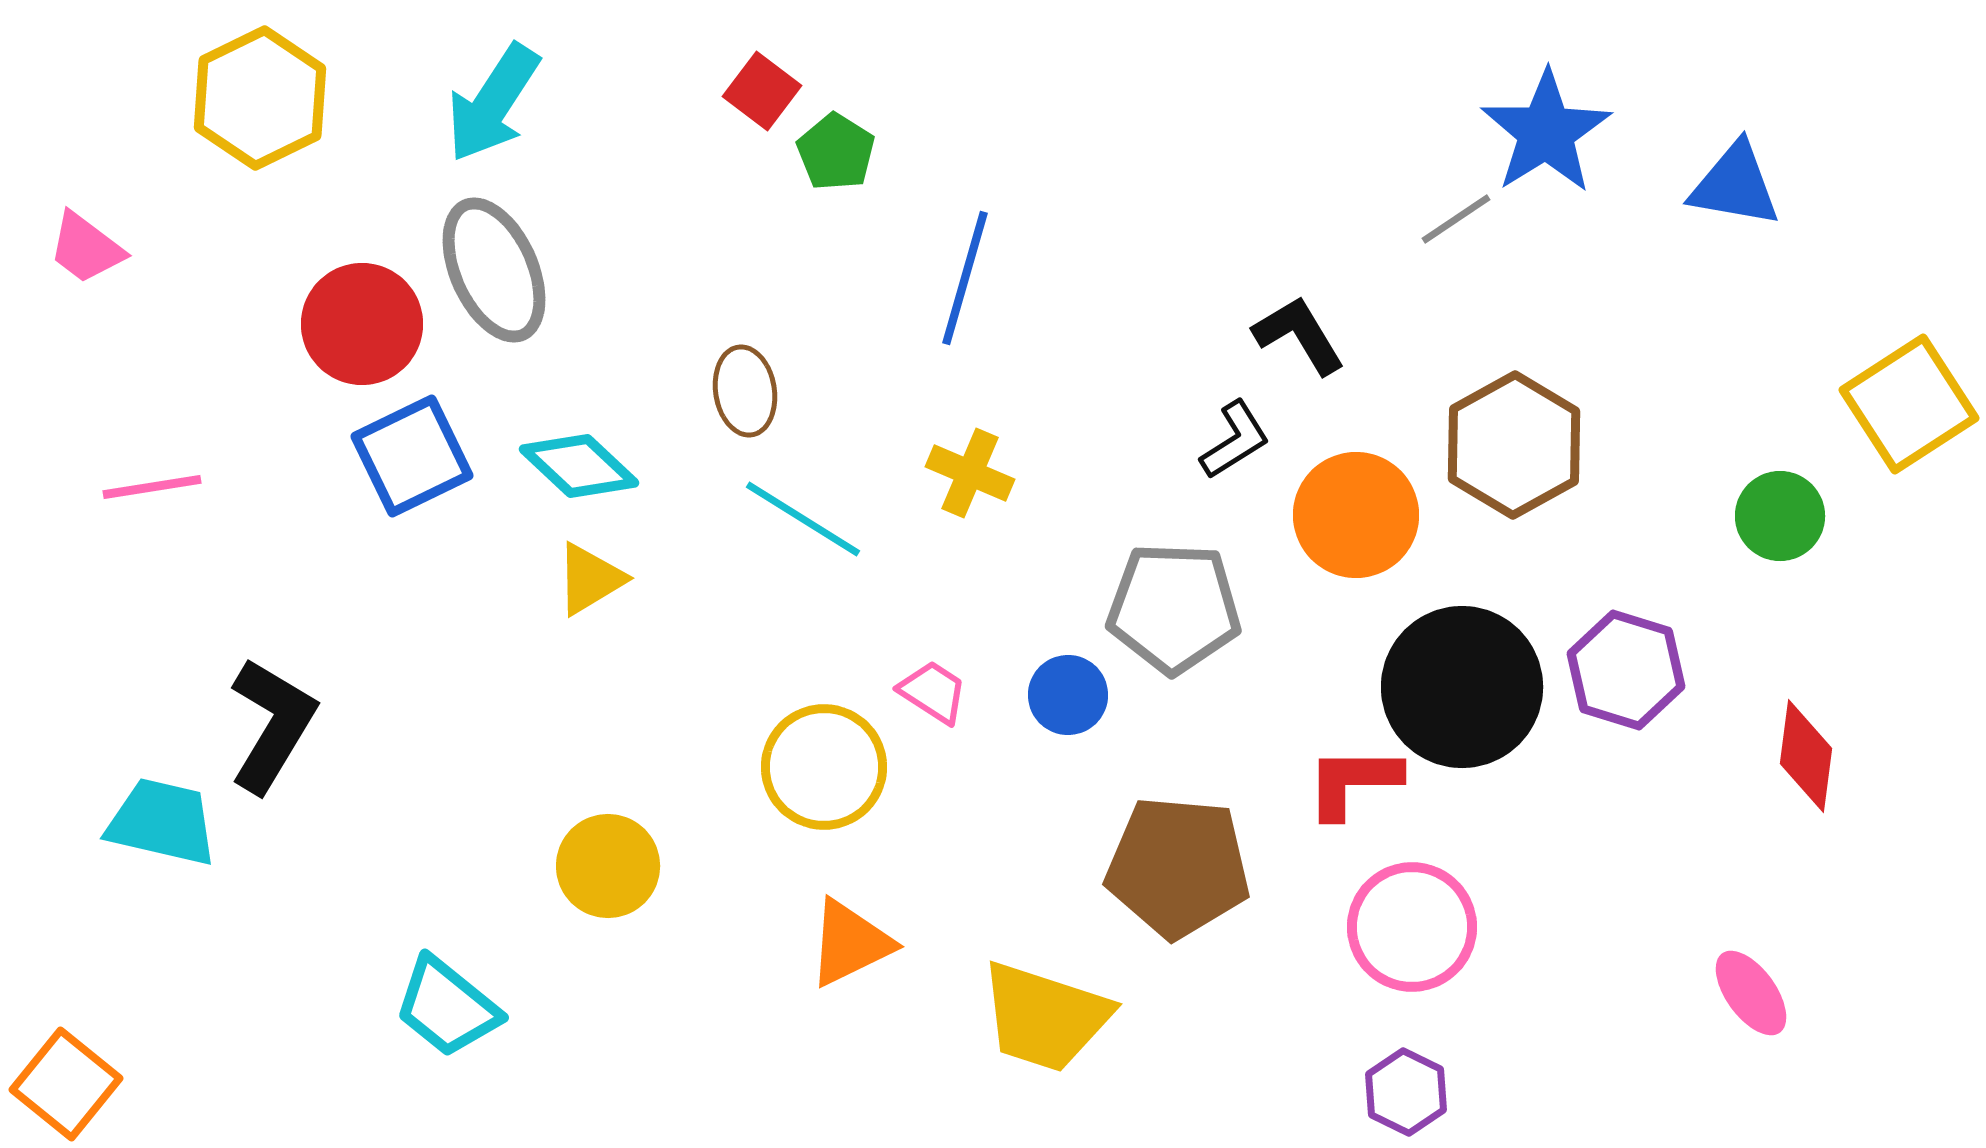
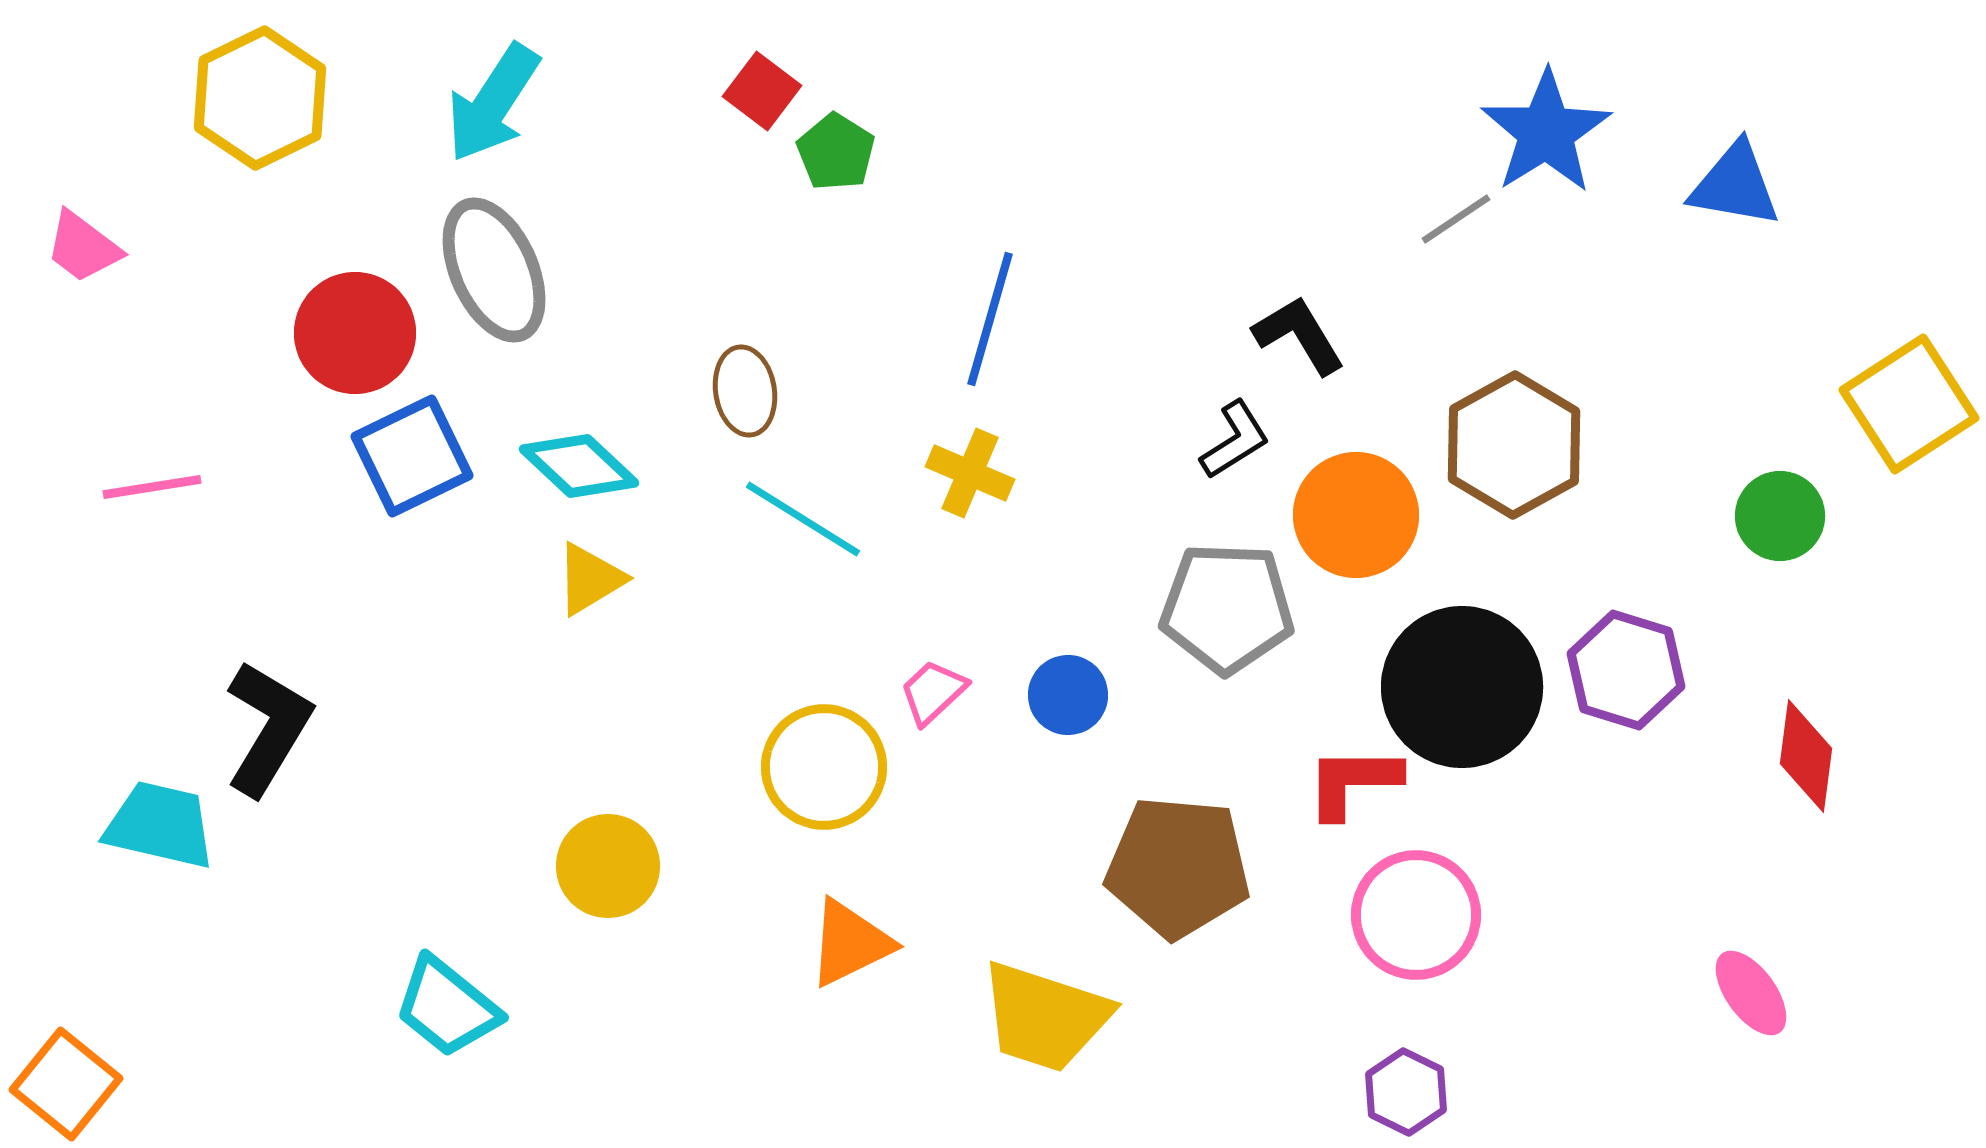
pink trapezoid at (86, 248): moved 3 px left, 1 px up
blue line at (965, 278): moved 25 px right, 41 px down
red circle at (362, 324): moved 7 px left, 9 px down
gray pentagon at (1174, 608): moved 53 px right
pink trapezoid at (933, 692): rotated 76 degrees counterclockwise
black L-shape at (272, 725): moved 4 px left, 3 px down
cyan trapezoid at (162, 822): moved 2 px left, 3 px down
pink circle at (1412, 927): moved 4 px right, 12 px up
